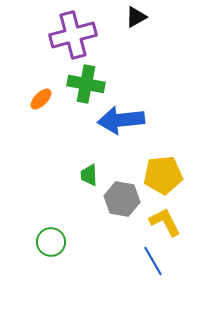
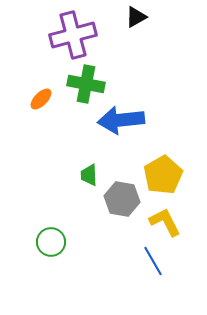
yellow pentagon: rotated 24 degrees counterclockwise
